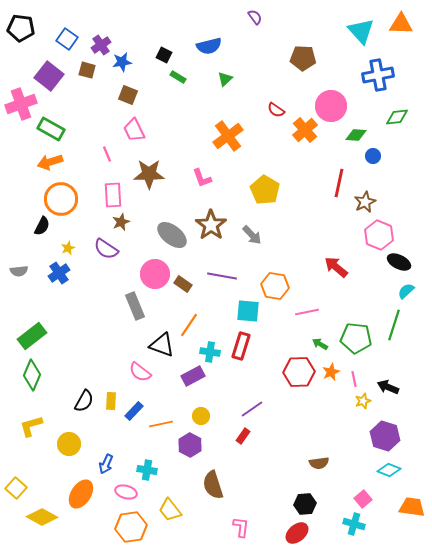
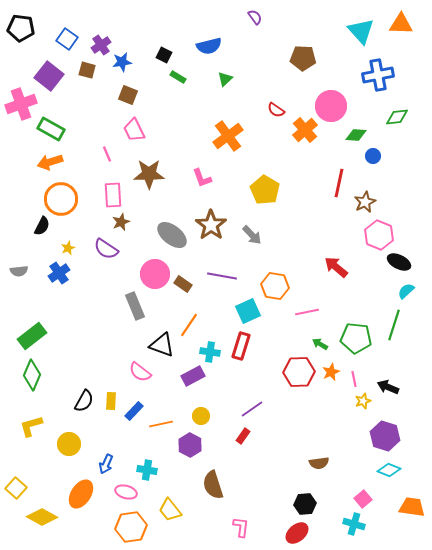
cyan square at (248, 311): rotated 30 degrees counterclockwise
